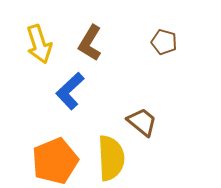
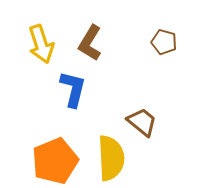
yellow arrow: moved 2 px right
blue L-shape: moved 3 px right, 2 px up; rotated 147 degrees clockwise
